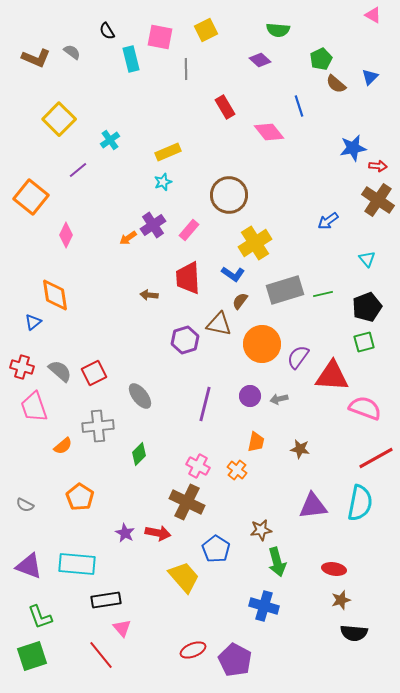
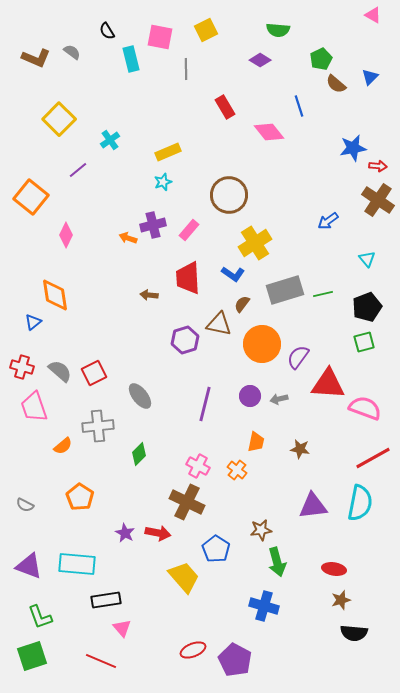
purple diamond at (260, 60): rotated 10 degrees counterclockwise
purple cross at (153, 225): rotated 20 degrees clockwise
orange arrow at (128, 238): rotated 54 degrees clockwise
brown semicircle at (240, 301): moved 2 px right, 3 px down
red triangle at (332, 376): moved 4 px left, 8 px down
red line at (376, 458): moved 3 px left
red line at (101, 655): moved 6 px down; rotated 28 degrees counterclockwise
